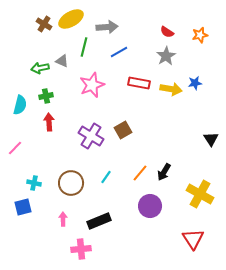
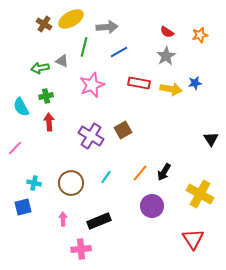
cyan semicircle: moved 1 px right, 2 px down; rotated 138 degrees clockwise
purple circle: moved 2 px right
